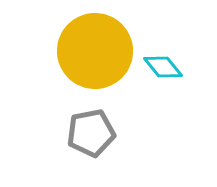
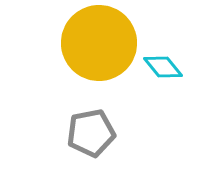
yellow circle: moved 4 px right, 8 px up
